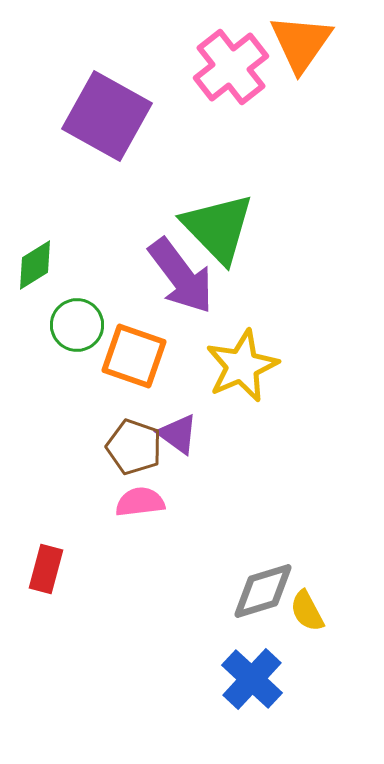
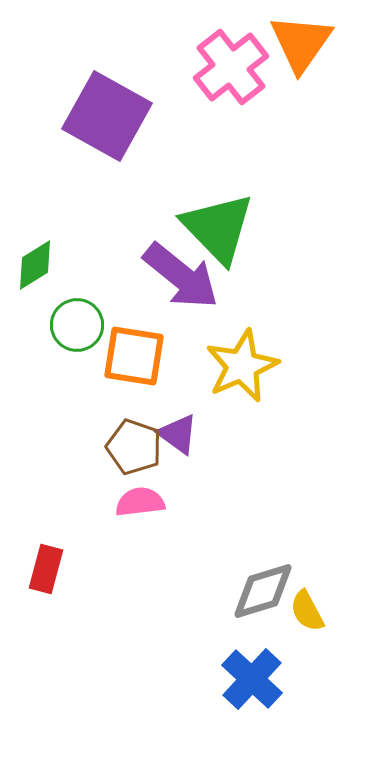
purple arrow: rotated 14 degrees counterclockwise
orange square: rotated 10 degrees counterclockwise
